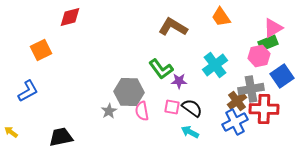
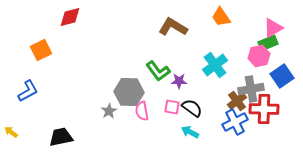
green L-shape: moved 3 px left, 2 px down
